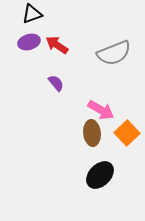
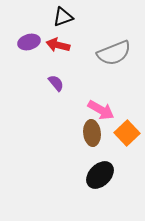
black triangle: moved 31 px right, 3 px down
red arrow: moved 1 px right; rotated 20 degrees counterclockwise
